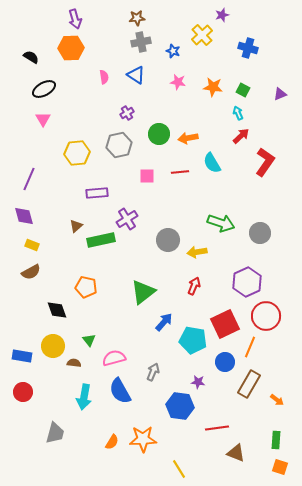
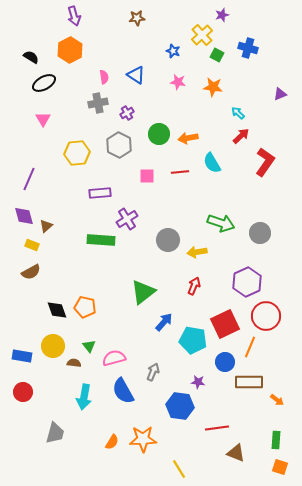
purple arrow at (75, 19): moved 1 px left, 3 px up
gray cross at (141, 42): moved 43 px left, 61 px down
orange hexagon at (71, 48): moved 1 px left, 2 px down; rotated 25 degrees counterclockwise
black ellipse at (44, 89): moved 6 px up
green square at (243, 90): moved 26 px left, 35 px up
cyan arrow at (238, 113): rotated 24 degrees counterclockwise
gray hexagon at (119, 145): rotated 20 degrees counterclockwise
purple rectangle at (97, 193): moved 3 px right
brown triangle at (76, 226): moved 30 px left
green rectangle at (101, 240): rotated 16 degrees clockwise
orange pentagon at (86, 287): moved 1 px left, 20 px down
green triangle at (89, 340): moved 6 px down
brown rectangle at (249, 384): moved 2 px up; rotated 60 degrees clockwise
blue semicircle at (120, 391): moved 3 px right
